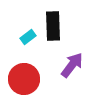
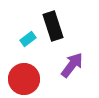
black rectangle: rotated 16 degrees counterclockwise
cyan rectangle: moved 2 px down
